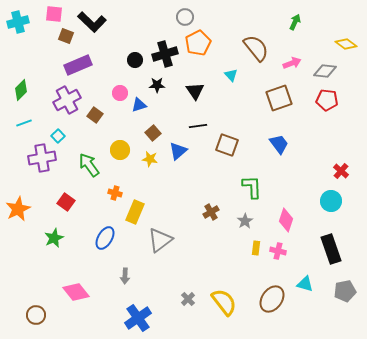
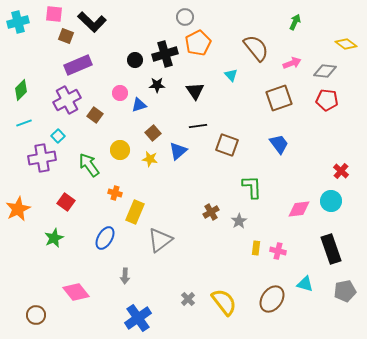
pink diamond at (286, 220): moved 13 px right, 11 px up; rotated 65 degrees clockwise
gray star at (245, 221): moved 6 px left
